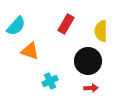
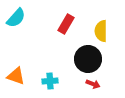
cyan semicircle: moved 8 px up
orange triangle: moved 14 px left, 25 px down
black circle: moved 2 px up
cyan cross: rotated 21 degrees clockwise
red arrow: moved 2 px right, 4 px up; rotated 24 degrees clockwise
